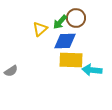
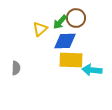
gray semicircle: moved 5 px right, 3 px up; rotated 56 degrees counterclockwise
